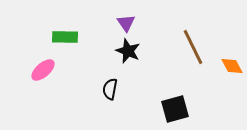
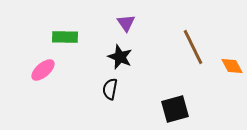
black star: moved 8 px left, 6 px down
